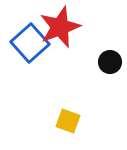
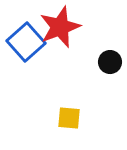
blue square: moved 4 px left, 1 px up
yellow square: moved 1 px right, 3 px up; rotated 15 degrees counterclockwise
